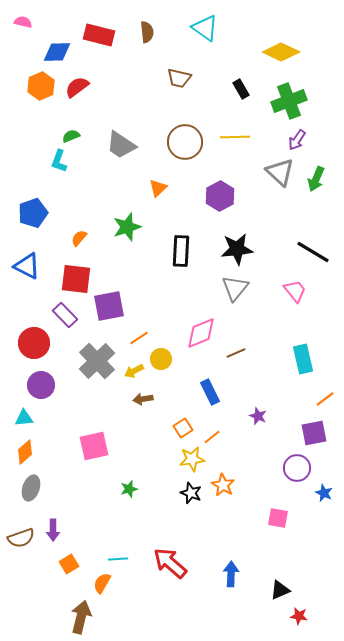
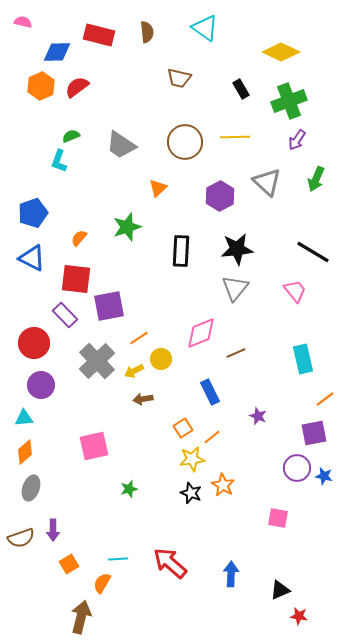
gray triangle at (280, 172): moved 13 px left, 10 px down
blue triangle at (27, 266): moved 5 px right, 8 px up
blue star at (324, 493): moved 17 px up; rotated 12 degrees counterclockwise
